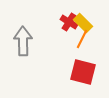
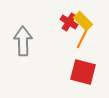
yellow rectangle: moved 2 px up
